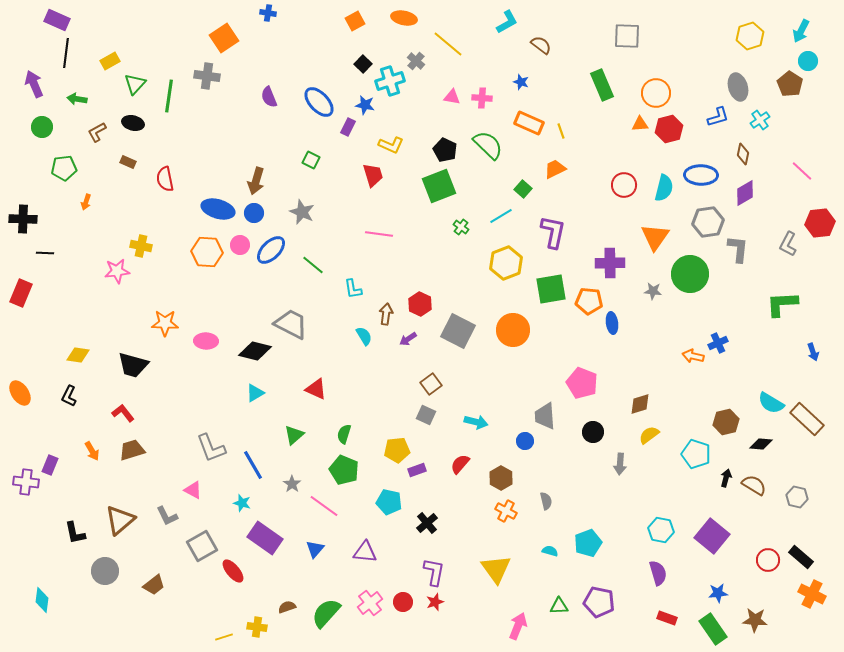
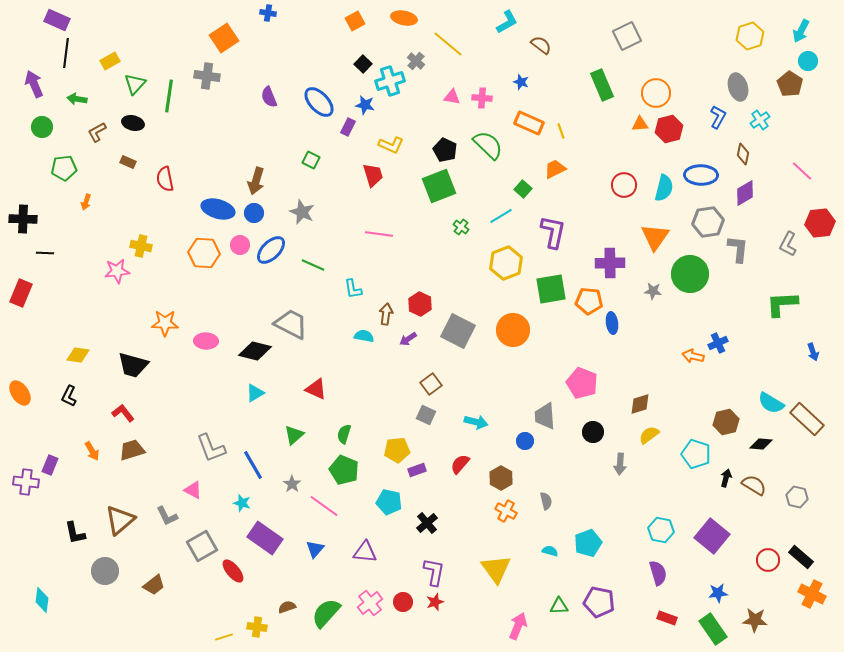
gray square at (627, 36): rotated 28 degrees counterclockwise
blue L-shape at (718, 117): rotated 45 degrees counterclockwise
orange hexagon at (207, 252): moved 3 px left, 1 px down
green line at (313, 265): rotated 15 degrees counterclockwise
cyan semicircle at (364, 336): rotated 48 degrees counterclockwise
